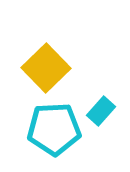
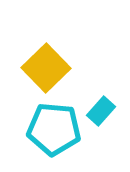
cyan pentagon: rotated 8 degrees clockwise
